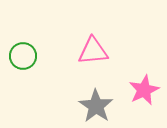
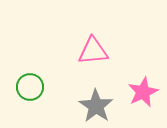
green circle: moved 7 px right, 31 px down
pink star: moved 1 px left, 2 px down
